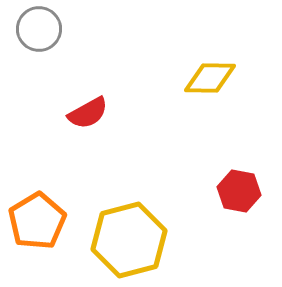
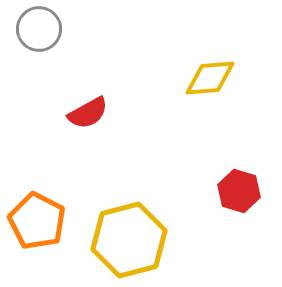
yellow diamond: rotated 6 degrees counterclockwise
red hexagon: rotated 6 degrees clockwise
orange pentagon: rotated 14 degrees counterclockwise
